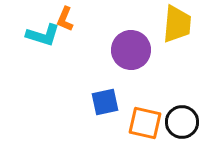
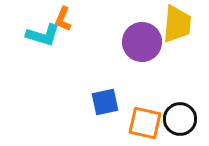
orange L-shape: moved 2 px left
purple circle: moved 11 px right, 8 px up
black circle: moved 2 px left, 3 px up
